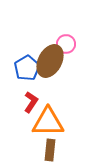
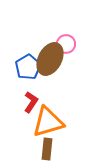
brown ellipse: moved 2 px up
blue pentagon: moved 1 px right, 1 px up
orange triangle: rotated 16 degrees counterclockwise
brown rectangle: moved 3 px left, 1 px up
